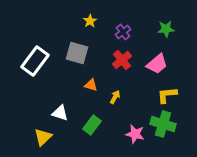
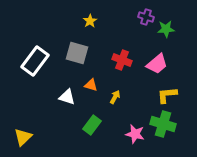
purple cross: moved 23 px right, 15 px up; rotated 35 degrees counterclockwise
red cross: rotated 30 degrees counterclockwise
white triangle: moved 7 px right, 16 px up
yellow triangle: moved 20 px left
